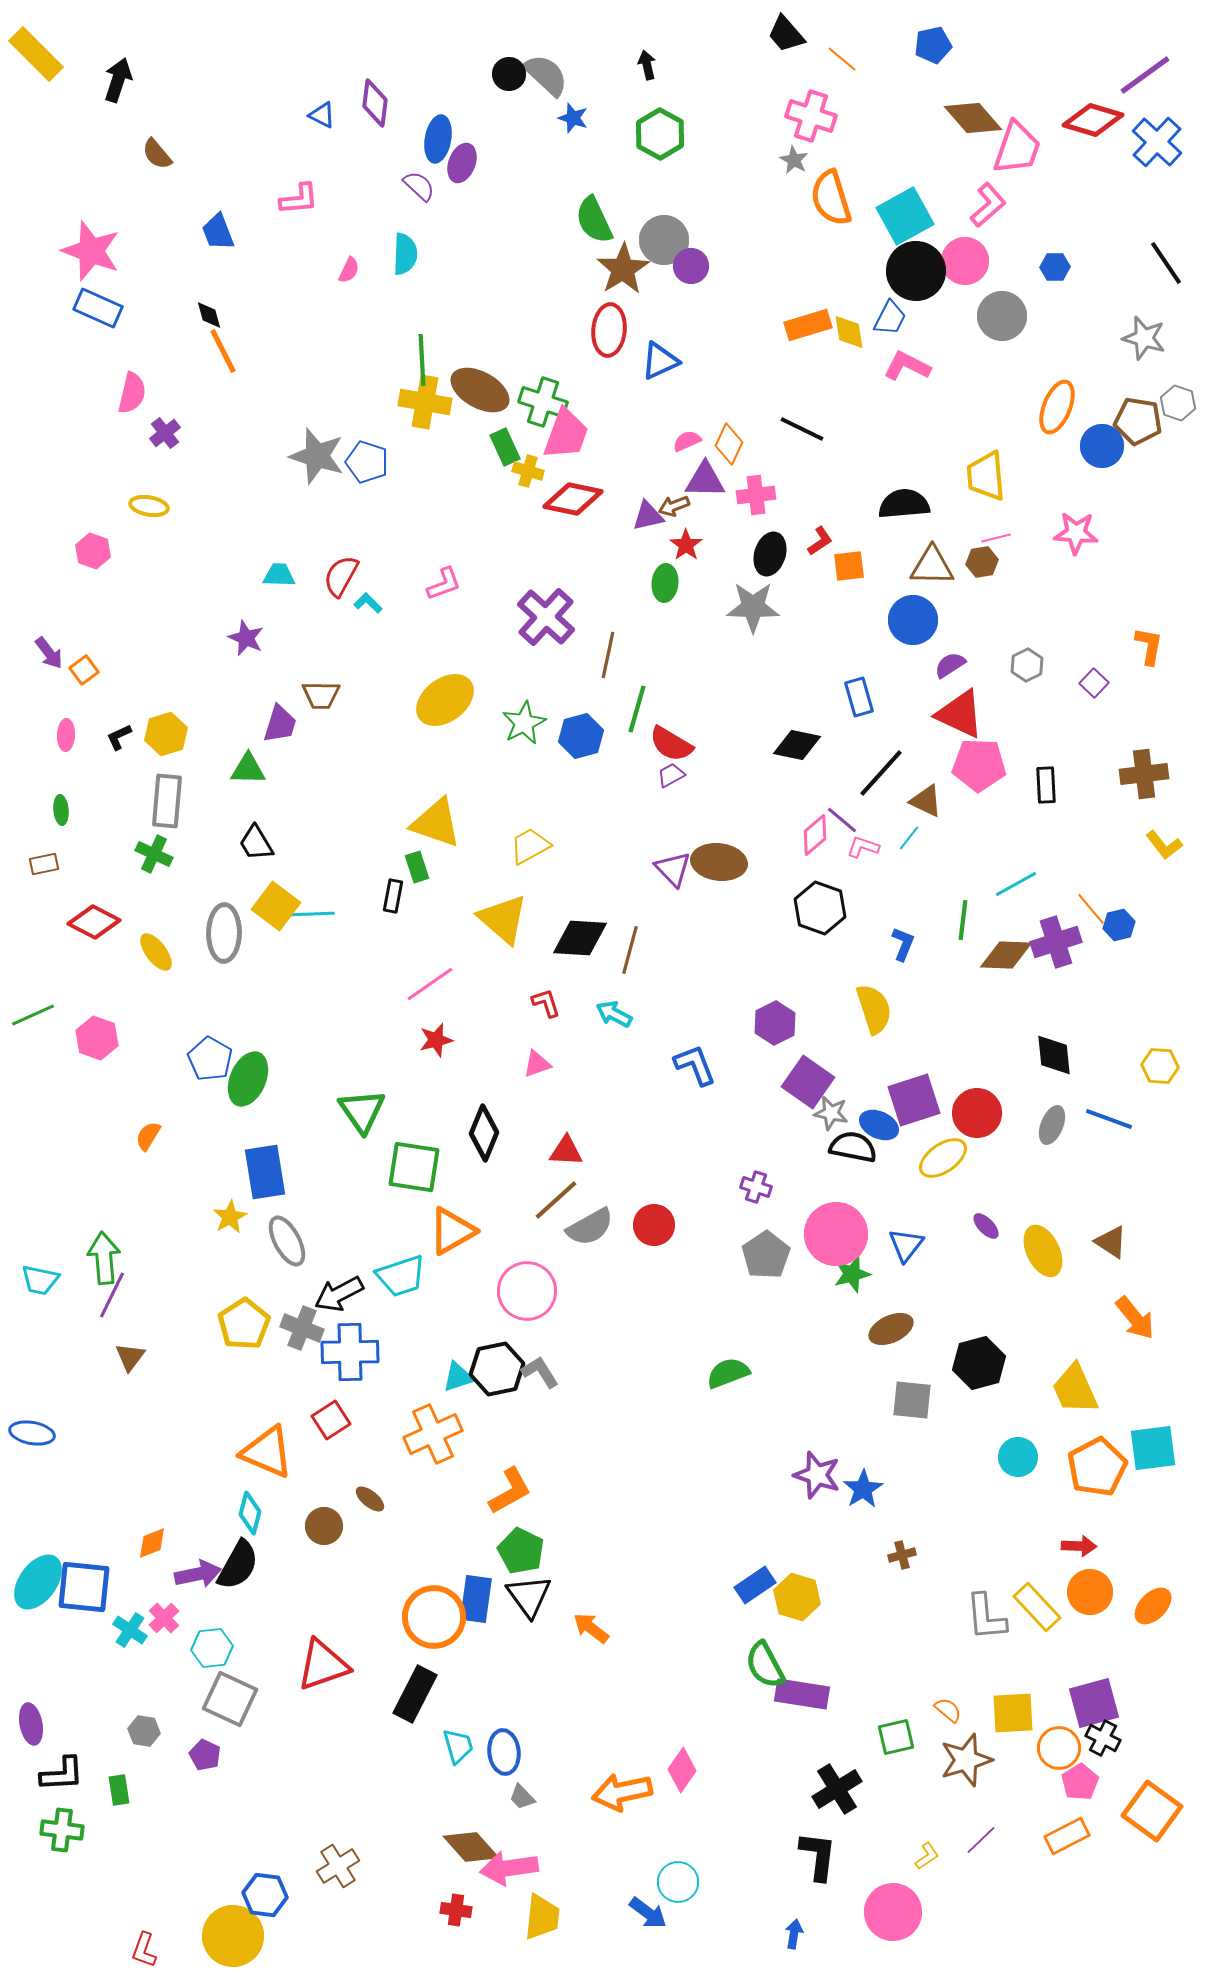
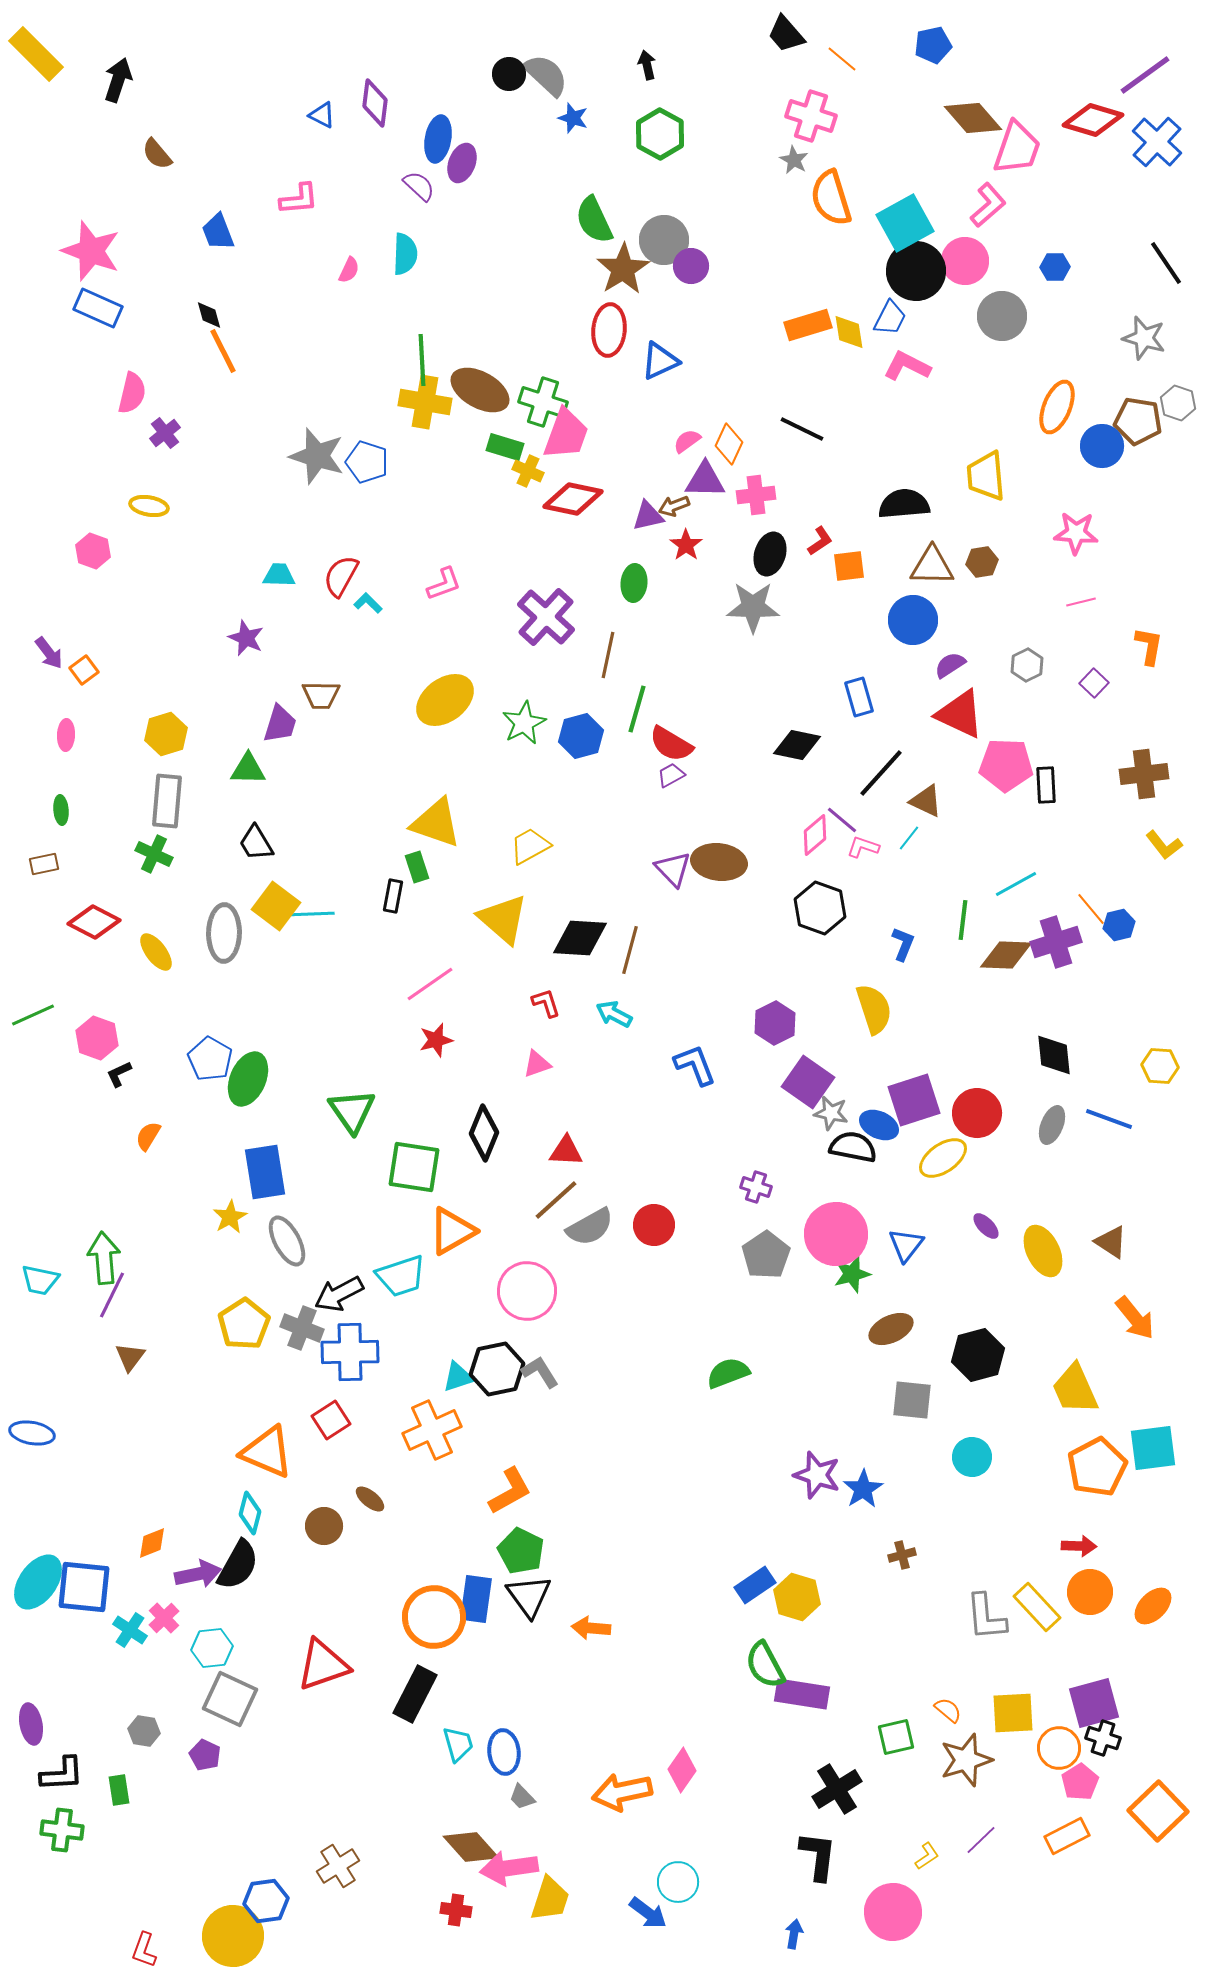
cyan square at (905, 216): moved 7 px down
pink semicircle at (687, 441): rotated 12 degrees counterclockwise
green rectangle at (505, 447): rotated 48 degrees counterclockwise
yellow cross at (528, 471): rotated 8 degrees clockwise
pink line at (996, 538): moved 85 px right, 64 px down
green ellipse at (665, 583): moved 31 px left
black L-shape at (119, 737): moved 337 px down
pink pentagon at (979, 765): moved 27 px right
green triangle at (362, 1111): moved 10 px left
black hexagon at (979, 1363): moved 1 px left, 8 px up
orange cross at (433, 1434): moved 1 px left, 4 px up
cyan circle at (1018, 1457): moved 46 px left
orange arrow at (591, 1628): rotated 33 degrees counterclockwise
black cross at (1103, 1738): rotated 8 degrees counterclockwise
cyan trapezoid at (458, 1746): moved 2 px up
orange square at (1152, 1811): moved 6 px right; rotated 10 degrees clockwise
blue hexagon at (265, 1895): moved 1 px right, 6 px down; rotated 15 degrees counterclockwise
yellow trapezoid at (542, 1917): moved 8 px right, 18 px up; rotated 12 degrees clockwise
